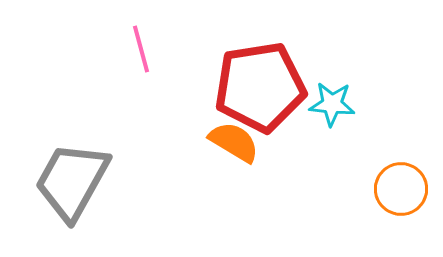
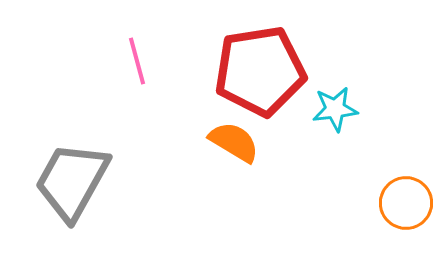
pink line: moved 4 px left, 12 px down
red pentagon: moved 16 px up
cyan star: moved 3 px right, 5 px down; rotated 12 degrees counterclockwise
orange circle: moved 5 px right, 14 px down
